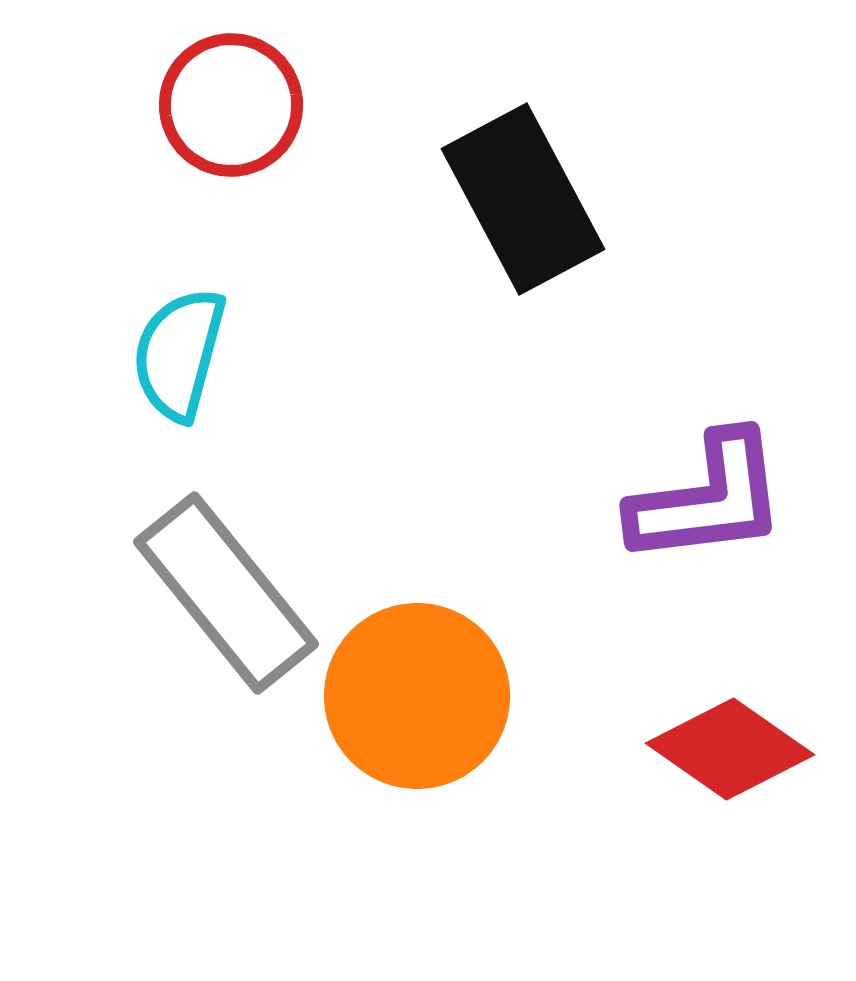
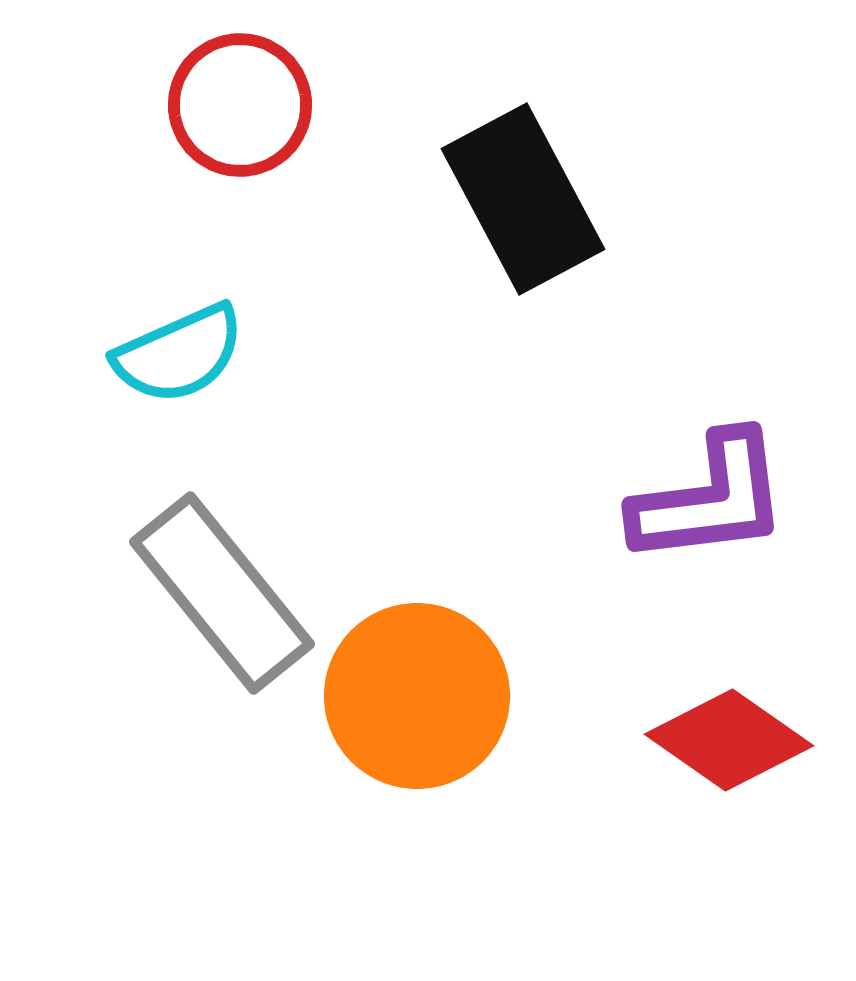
red circle: moved 9 px right
cyan semicircle: rotated 129 degrees counterclockwise
purple L-shape: moved 2 px right
gray rectangle: moved 4 px left
red diamond: moved 1 px left, 9 px up
